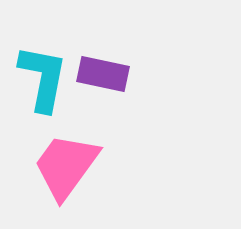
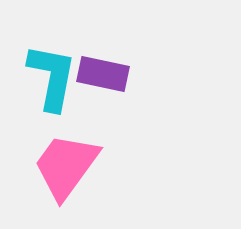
cyan L-shape: moved 9 px right, 1 px up
